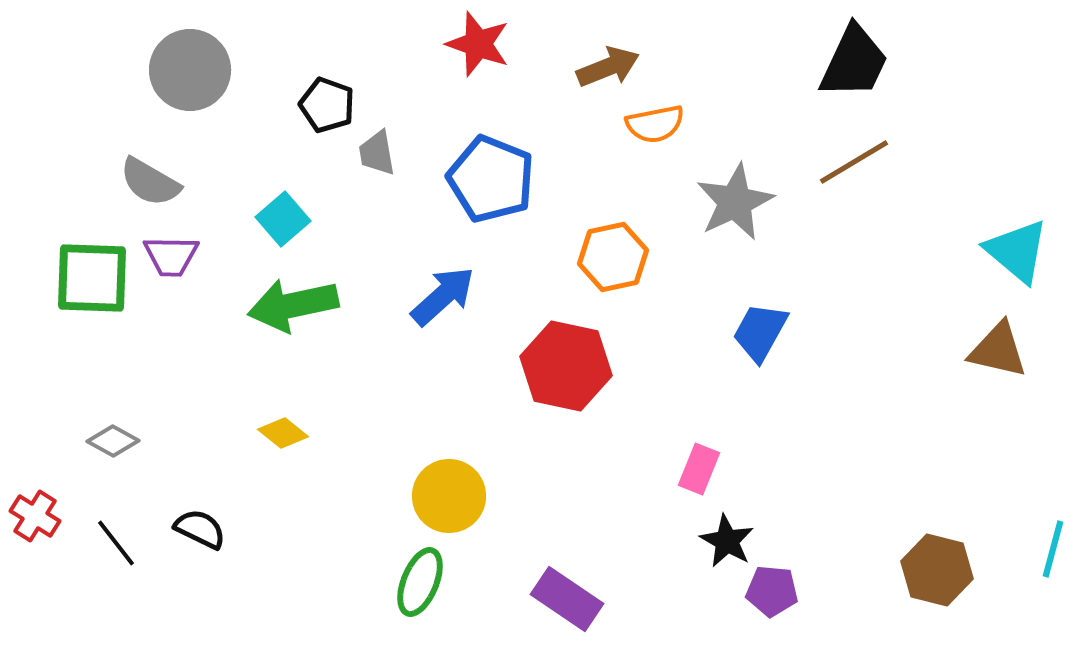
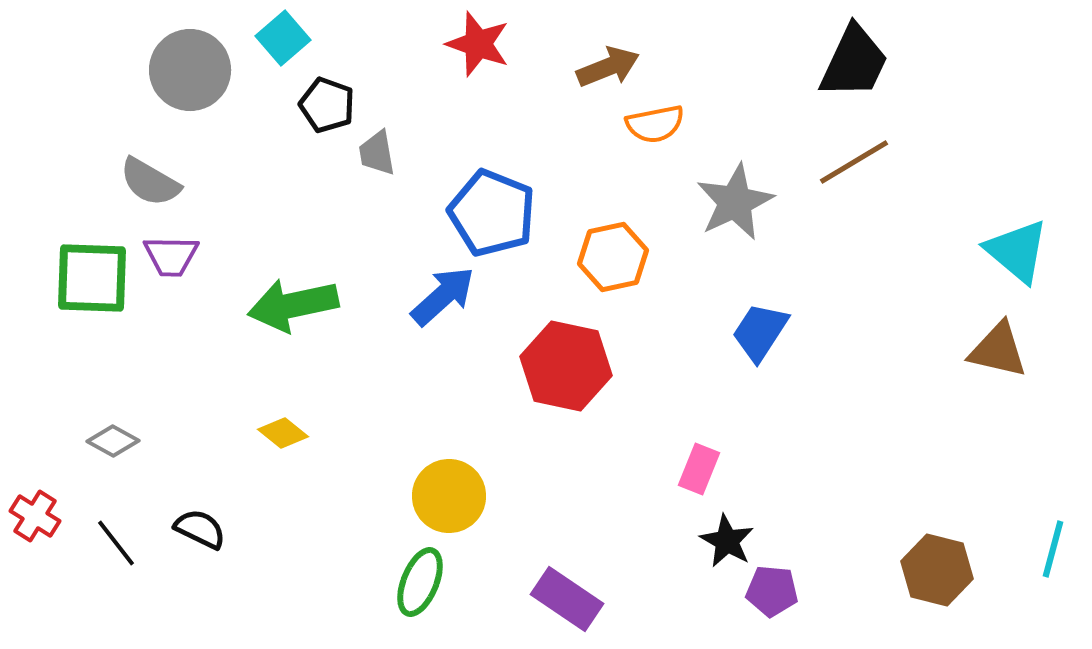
blue pentagon: moved 1 px right, 34 px down
cyan square: moved 181 px up
blue trapezoid: rotated 4 degrees clockwise
